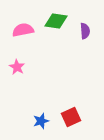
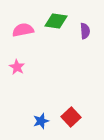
red square: rotated 18 degrees counterclockwise
